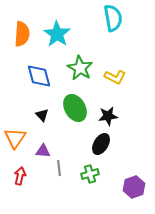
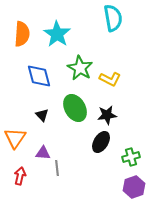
yellow L-shape: moved 5 px left, 2 px down
black star: moved 1 px left, 1 px up
black ellipse: moved 2 px up
purple triangle: moved 2 px down
gray line: moved 2 px left
green cross: moved 41 px right, 17 px up
